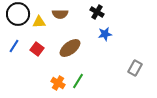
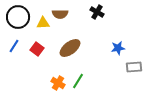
black circle: moved 3 px down
yellow triangle: moved 4 px right, 1 px down
blue star: moved 13 px right, 14 px down
gray rectangle: moved 1 px left, 1 px up; rotated 56 degrees clockwise
